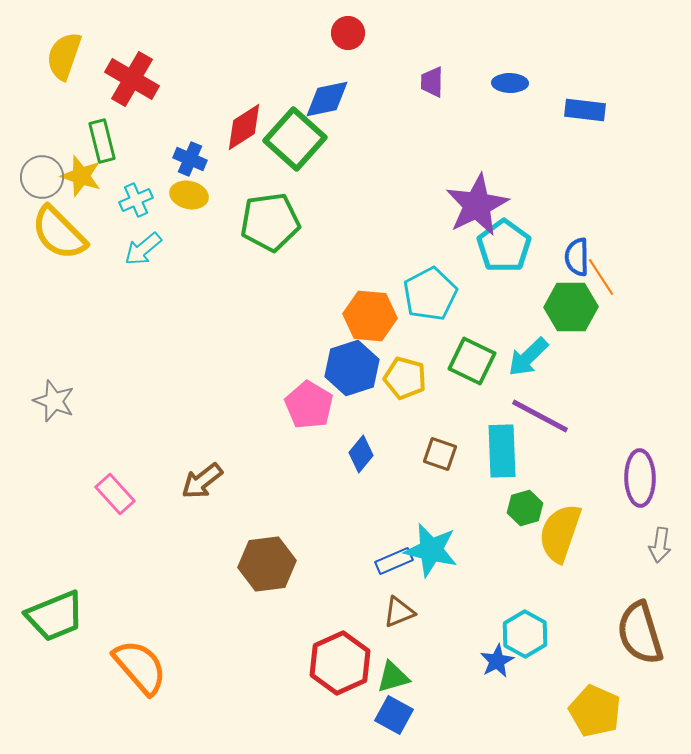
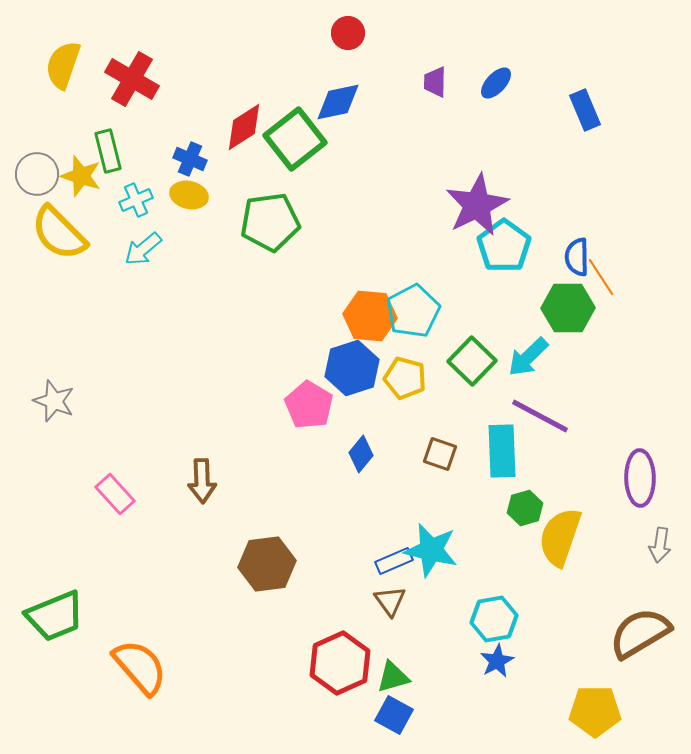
yellow semicircle at (64, 56): moved 1 px left, 9 px down
purple trapezoid at (432, 82): moved 3 px right
blue ellipse at (510, 83): moved 14 px left; rotated 48 degrees counterclockwise
blue diamond at (327, 99): moved 11 px right, 3 px down
blue rectangle at (585, 110): rotated 60 degrees clockwise
green square at (295, 139): rotated 10 degrees clockwise
green rectangle at (102, 141): moved 6 px right, 10 px down
gray circle at (42, 177): moved 5 px left, 3 px up
cyan pentagon at (430, 294): moved 17 px left, 17 px down
green hexagon at (571, 307): moved 3 px left, 1 px down
green square at (472, 361): rotated 18 degrees clockwise
brown arrow at (202, 481): rotated 54 degrees counterclockwise
yellow semicircle at (560, 533): moved 4 px down
brown triangle at (399, 612): moved 9 px left, 11 px up; rotated 44 degrees counterclockwise
brown semicircle at (640, 633): rotated 76 degrees clockwise
cyan hexagon at (525, 634): moved 31 px left, 15 px up; rotated 21 degrees clockwise
yellow pentagon at (595, 711): rotated 24 degrees counterclockwise
